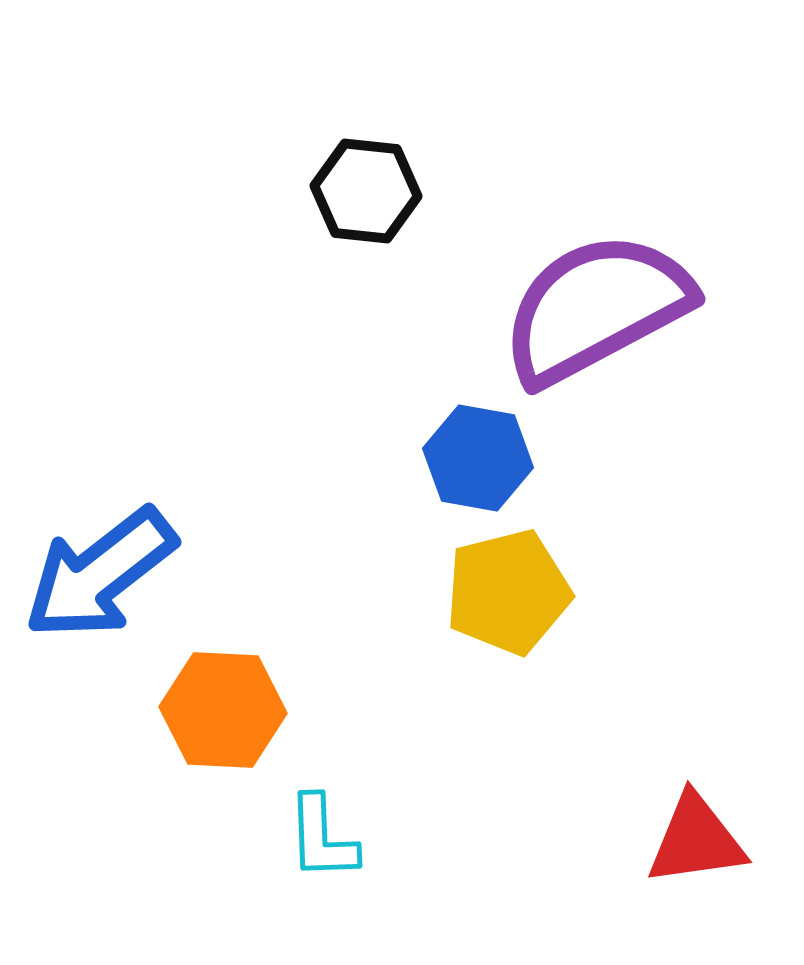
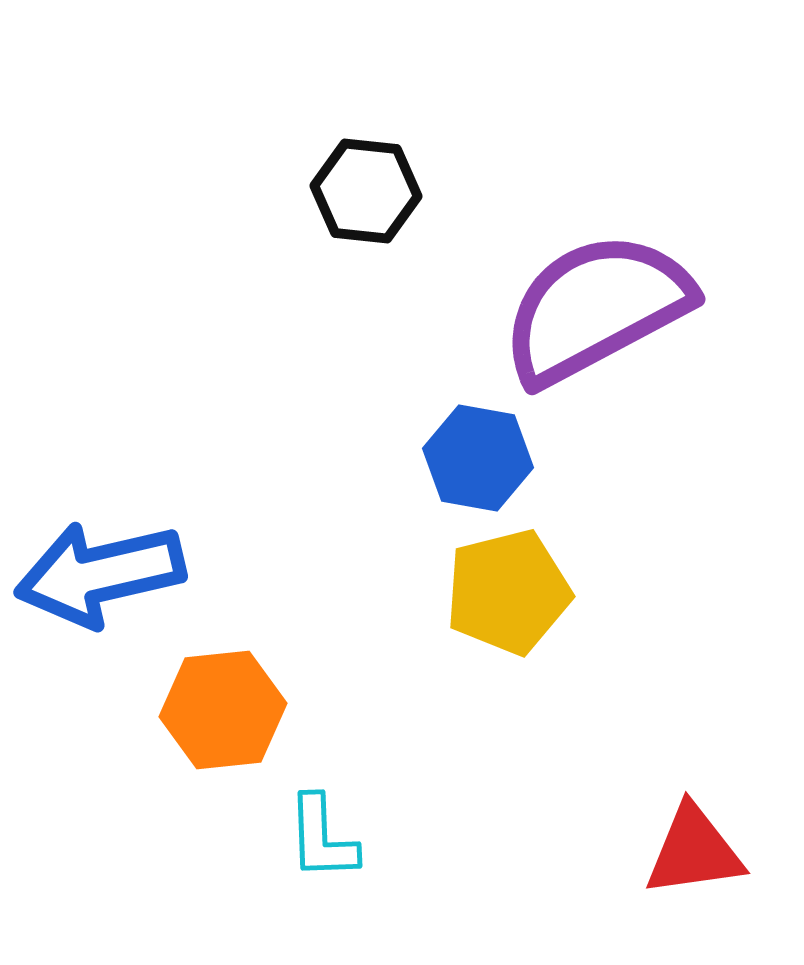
blue arrow: rotated 25 degrees clockwise
orange hexagon: rotated 9 degrees counterclockwise
red triangle: moved 2 px left, 11 px down
